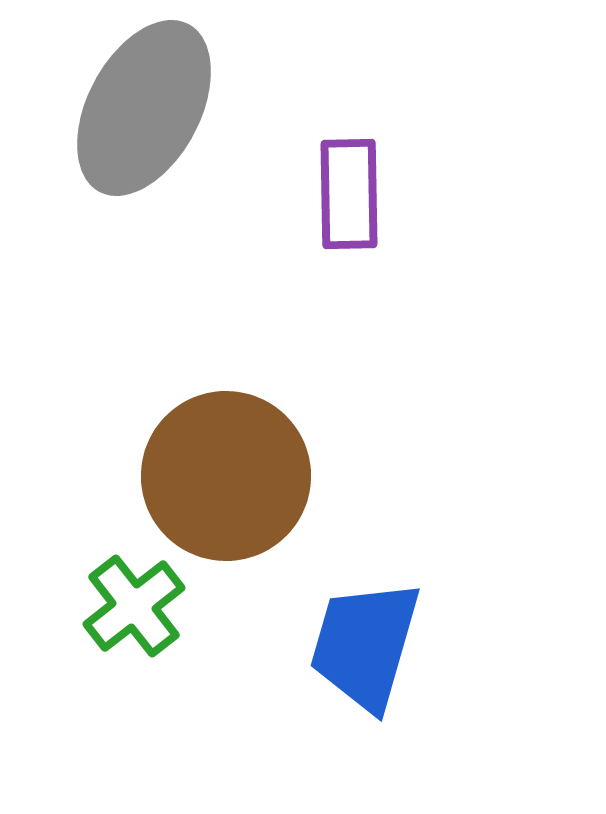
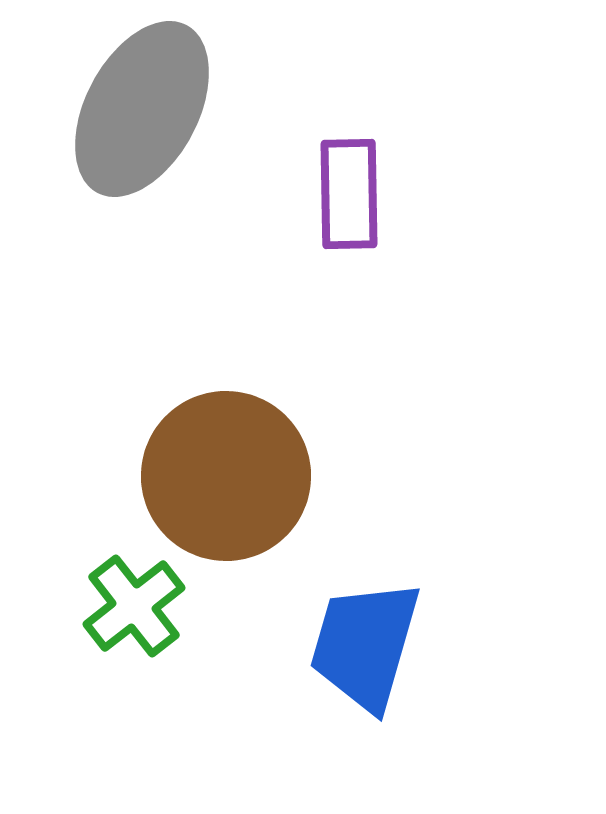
gray ellipse: moved 2 px left, 1 px down
